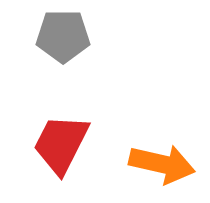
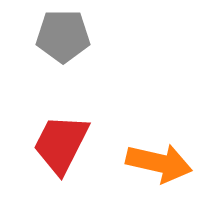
orange arrow: moved 3 px left, 1 px up
